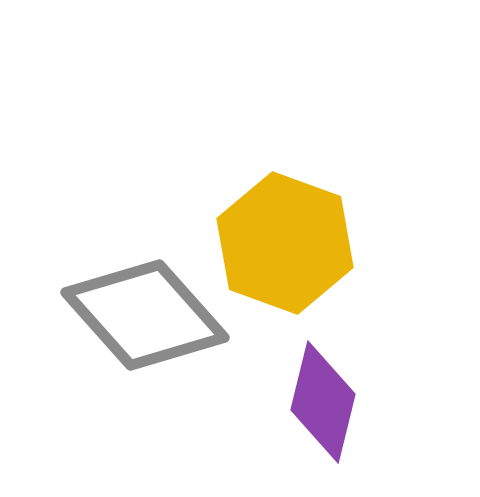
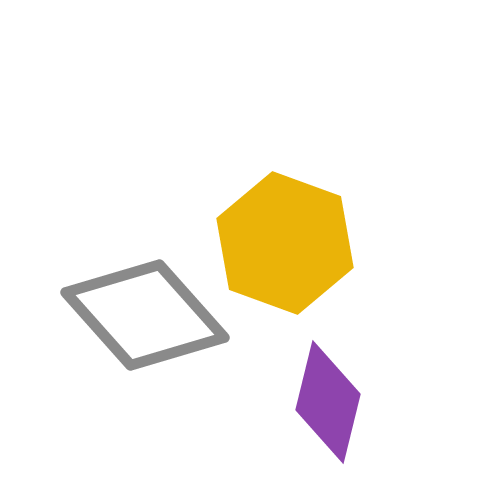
purple diamond: moved 5 px right
